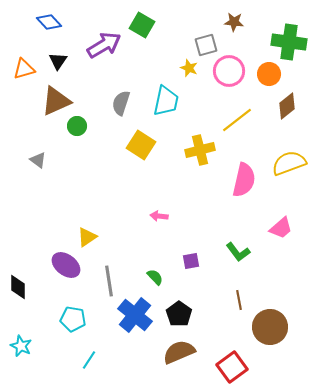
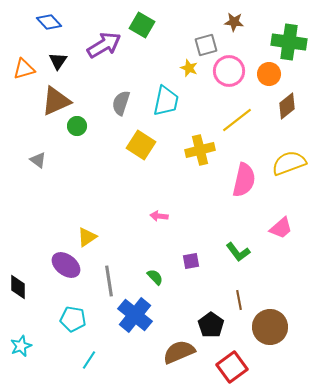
black pentagon: moved 32 px right, 11 px down
cyan star: rotated 25 degrees clockwise
